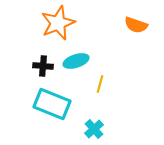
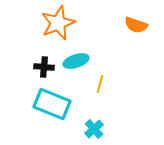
black cross: moved 1 px right, 1 px down
